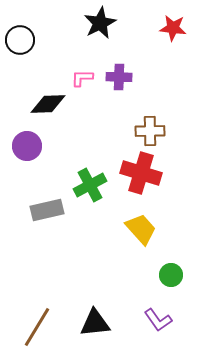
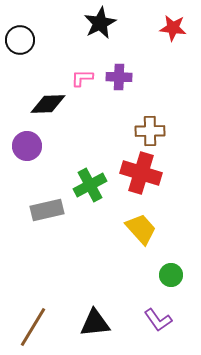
brown line: moved 4 px left
